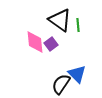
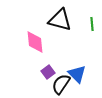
black triangle: rotated 20 degrees counterclockwise
green line: moved 14 px right, 1 px up
purple square: moved 3 px left, 28 px down
